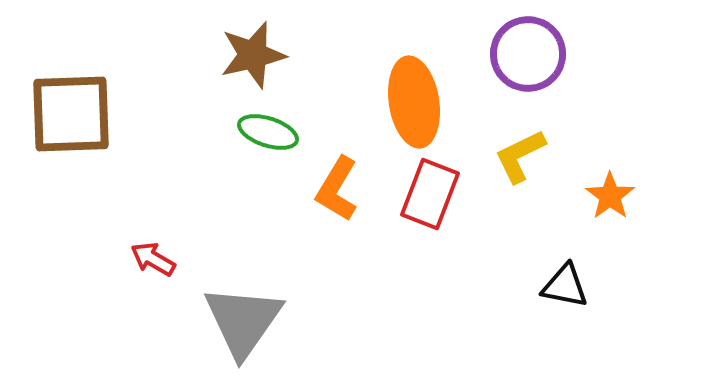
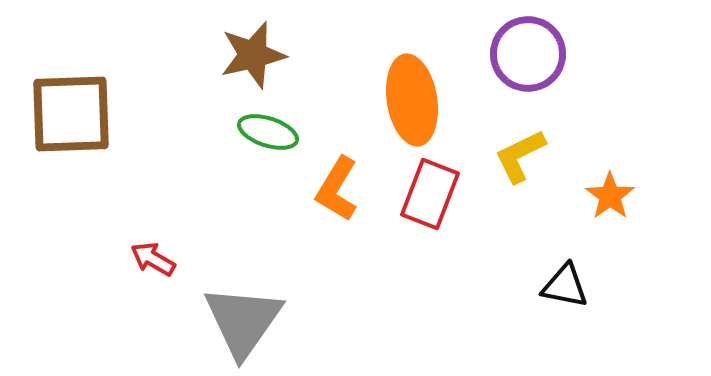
orange ellipse: moved 2 px left, 2 px up
